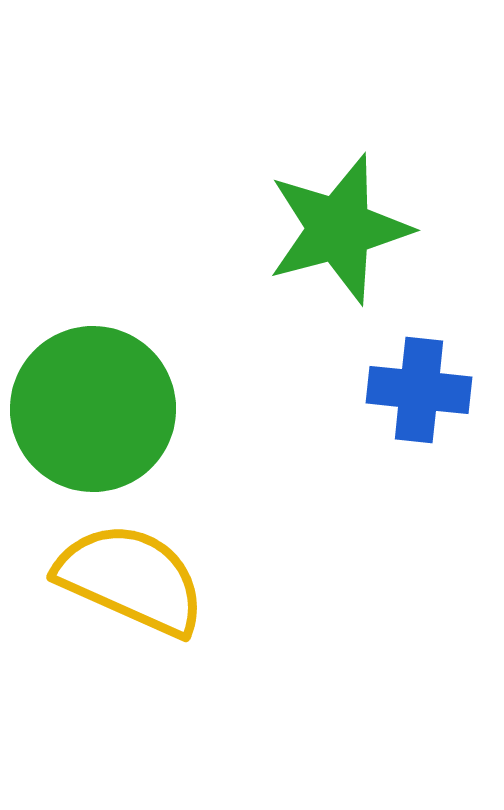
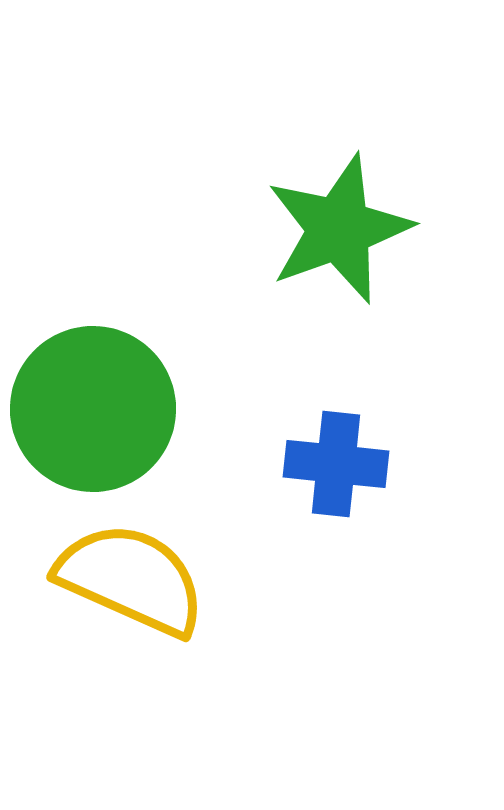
green star: rotated 5 degrees counterclockwise
blue cross: moved 83 px left, 74 px down
